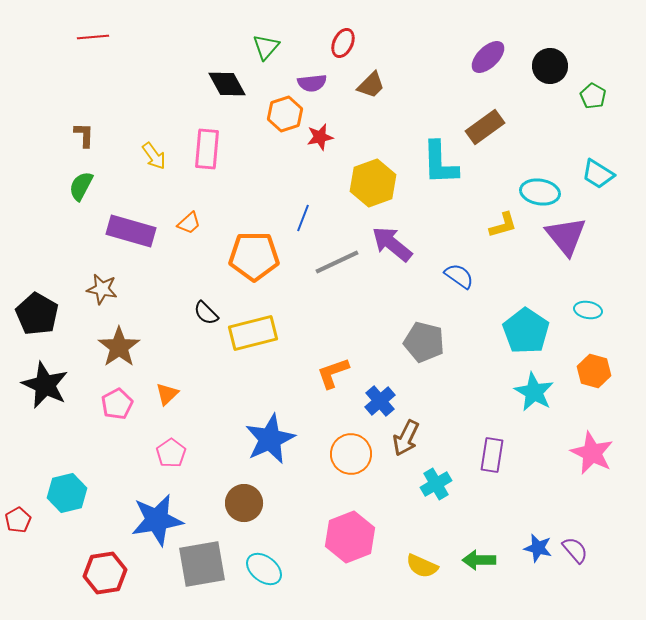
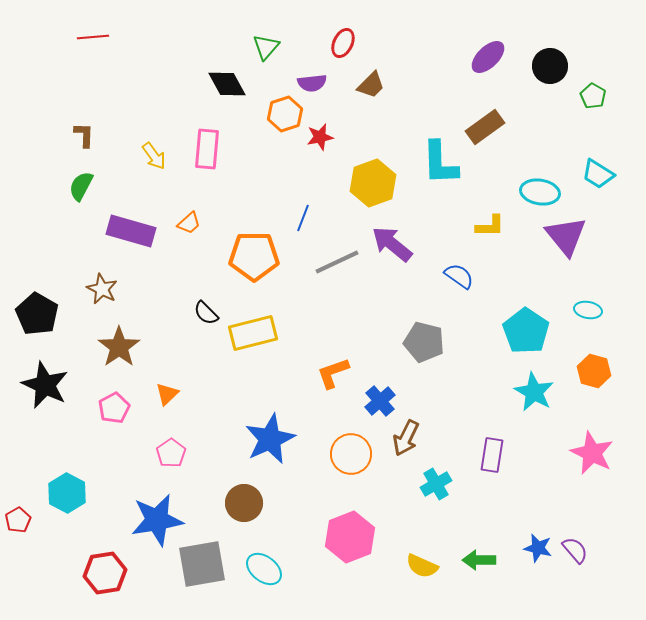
yellow L-shape at (503, 225): moved 13 px left, 1 px down; rotated 16 degrees clockwise
brown star at (102, 289): rotated 16 degrees clockwise
pink pentagon at (117, 404): moved 3 px left, 4 px down
cyan hexagon at (67, 493): rotated 18 degrees counterclockwise
